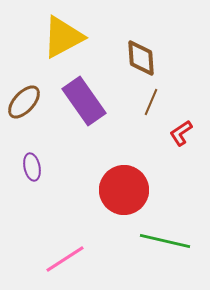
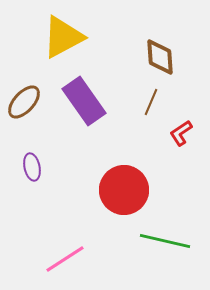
brown diamond: moved 19 px right, 1 px up
